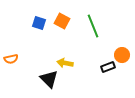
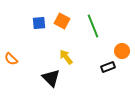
blue square: rotated 24 degrees counterclockwise
orange circle: moved 4 px up
orange semicircle: rotated 56 degrees clockwise
yellow arrow: moved 1 px right, 6 px up; rotated 42 degrees clockwise
black triangle: moved 2 px right, 1 px up
